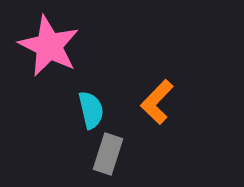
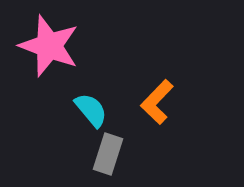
pink star: rotated 6 degrees counterclockwise
cyan semicircle: rotated 27 degrees counterclockwise
